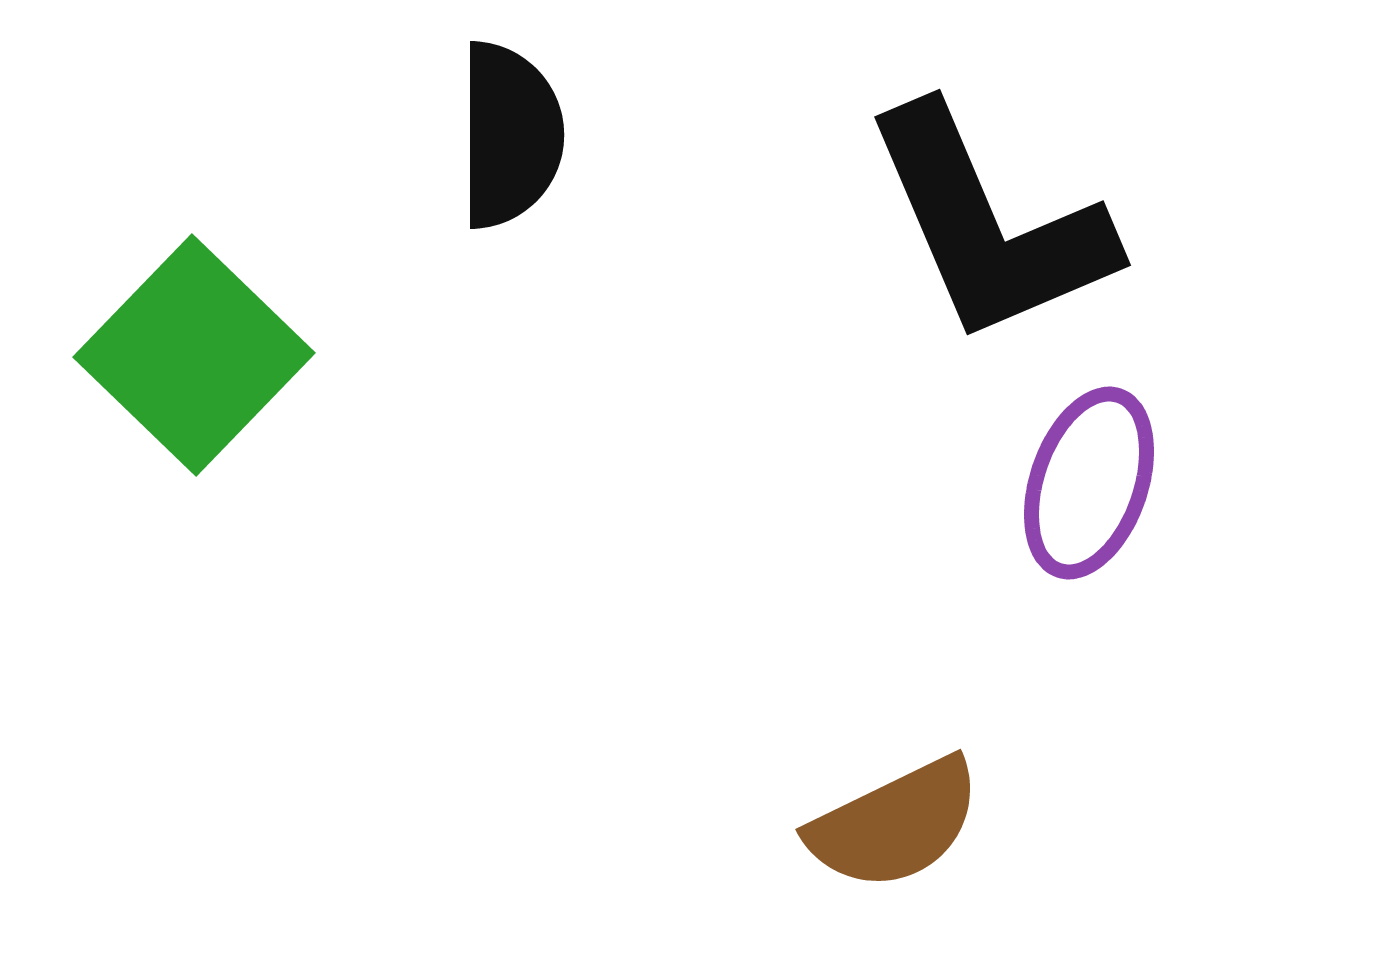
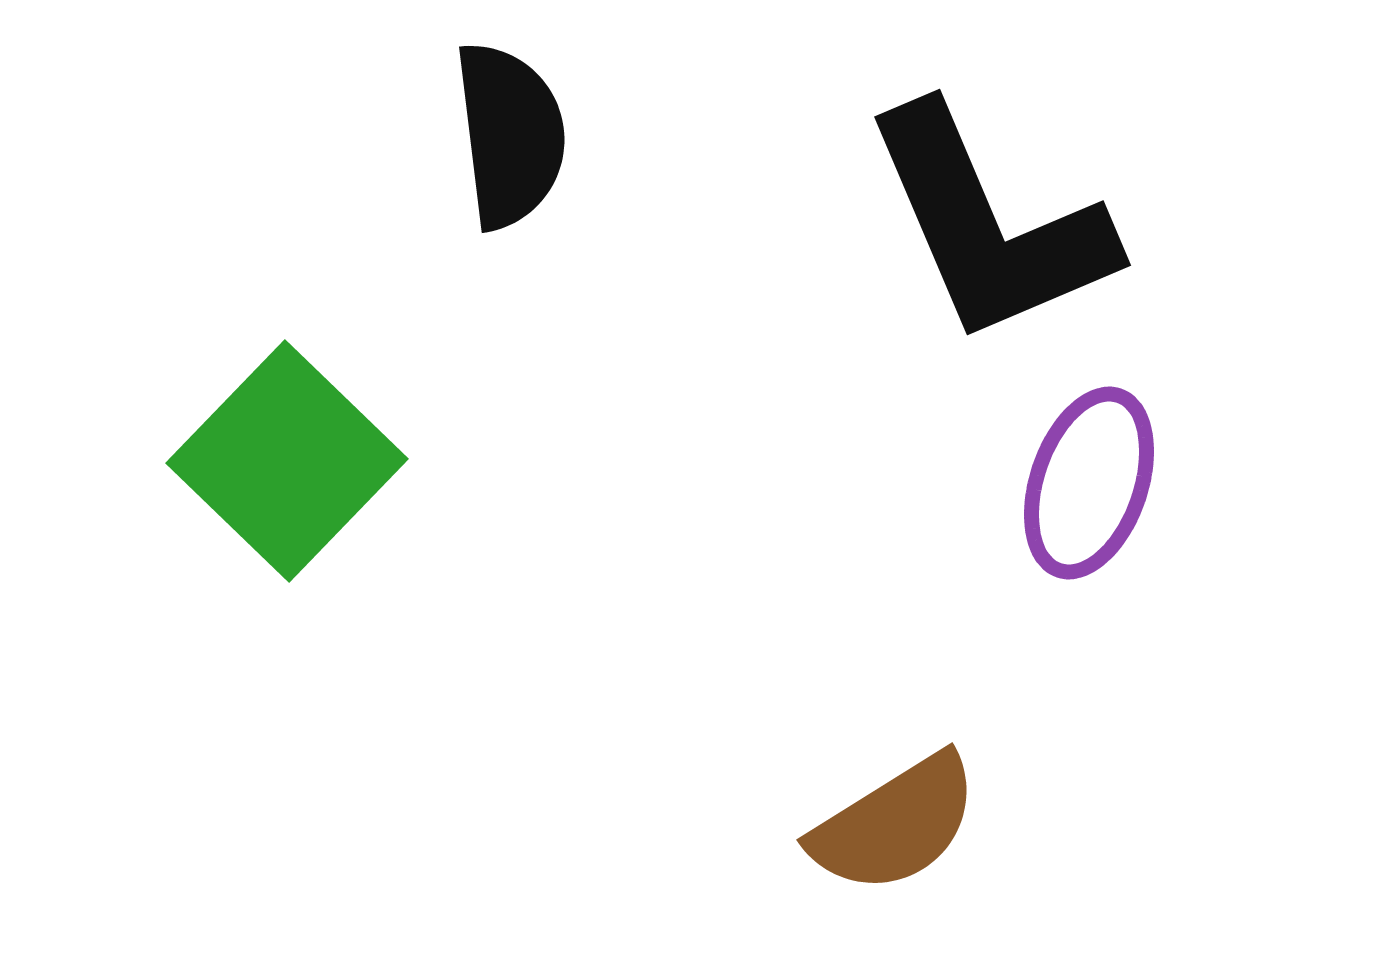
black semicircle: rotated 7 degrees counterclockwise
green square: moved 93 px right, 106 px down
brown semicircle: rotated 6 degrees counterclockwise
